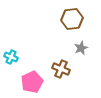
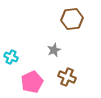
gray star: moved 27 px left, 2 px down
brown cross: moved 6 px right, 8 px down
